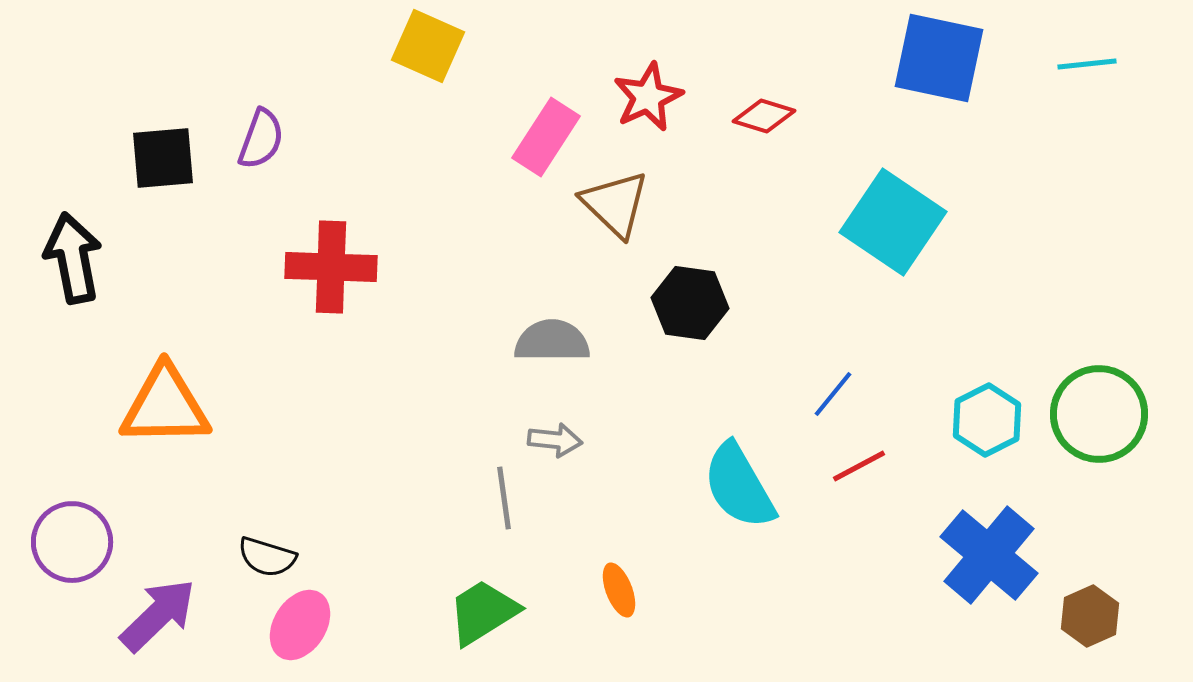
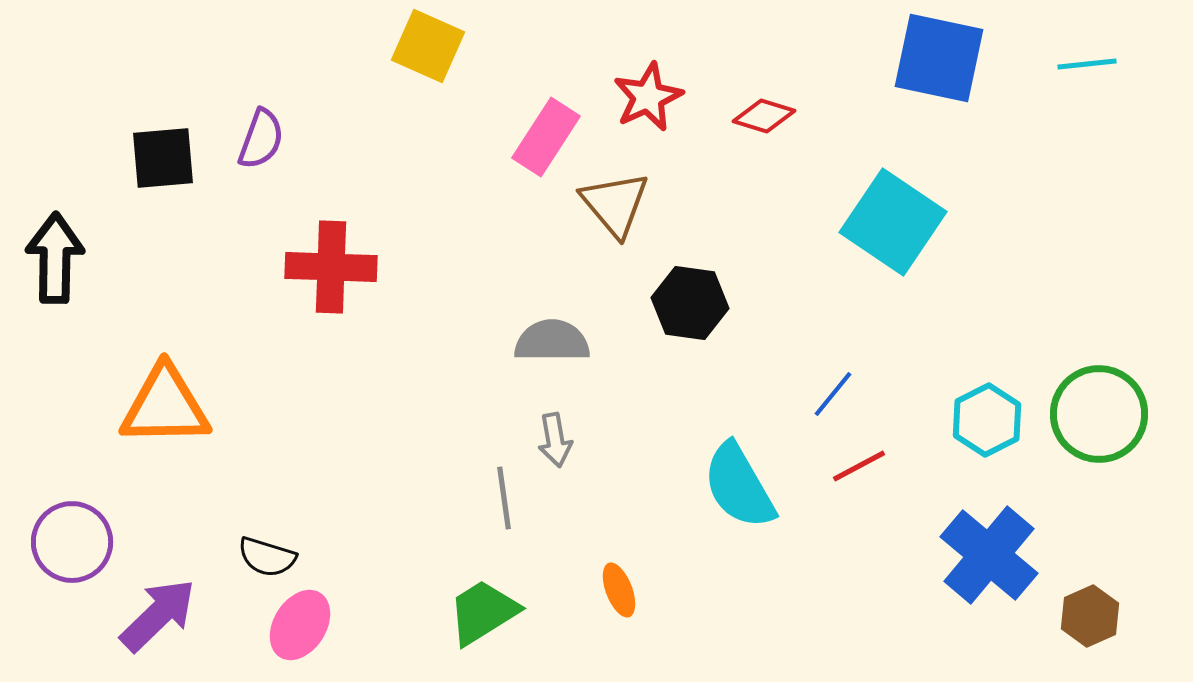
brown triangle: rotated 6 degrees clockwise
black arrow: moved 18 px left; rotated 12 degrees clockwise
gray arrow: rotated 74 degrees clockwise
